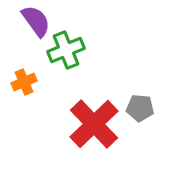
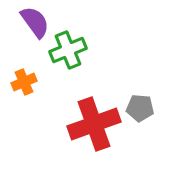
purple semicircle: moved 1 px left, 1 px down
green cross: moved 2 px right
red cross: rotated 24 degrees clockwise
